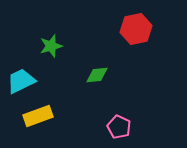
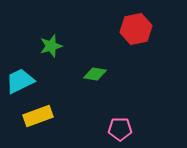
green diamond: moved 2 px left, 1 px up; rotated 15 degrees clockwise
cyan trapezoid: moved 1 px left
pink pentagon: moved 1 px right, 2 px down; rotated 25 degrees counterclockwise
